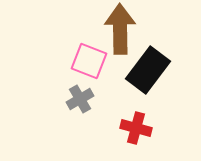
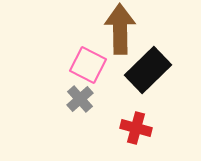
pink square: moved 1 px left, 4 px down; rotated 6 degrees clockwise
black rectangle: rotated 9 degrees clockwise
gray cross: rotated 12 degrees counterclockwise
